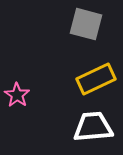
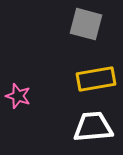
yellow rectangle: rotated 15 degrees clockwise
pink star: moved 1 px right, 1 px down; rotated 15 degrees counterclockwise
